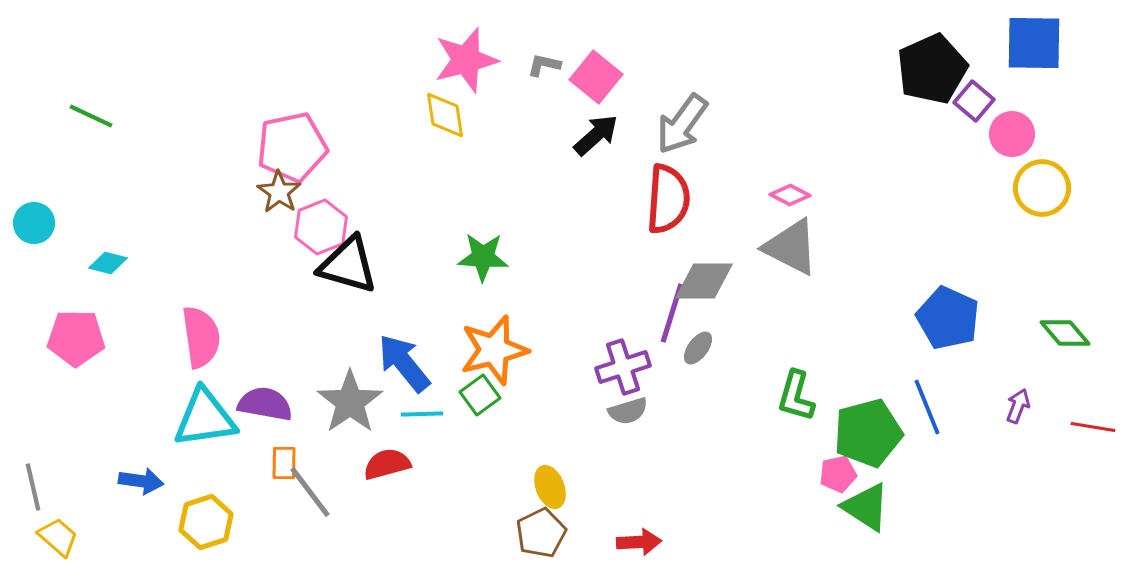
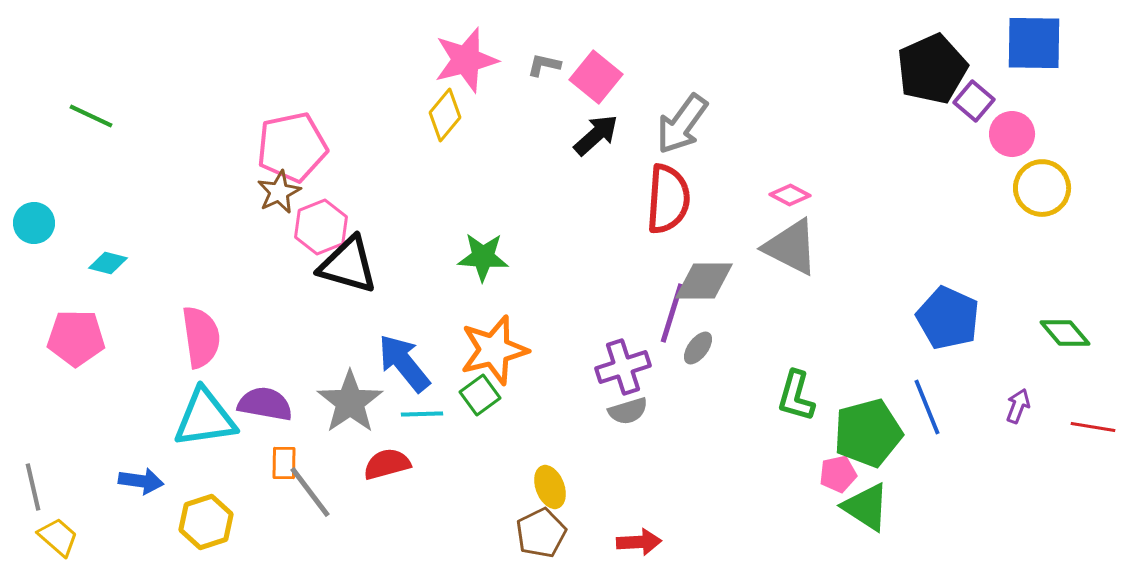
yellow diamond at (445, 115): rotated 48 degrees clockwise
brown star at (279, 192): rotated 12 degrees clockwise
